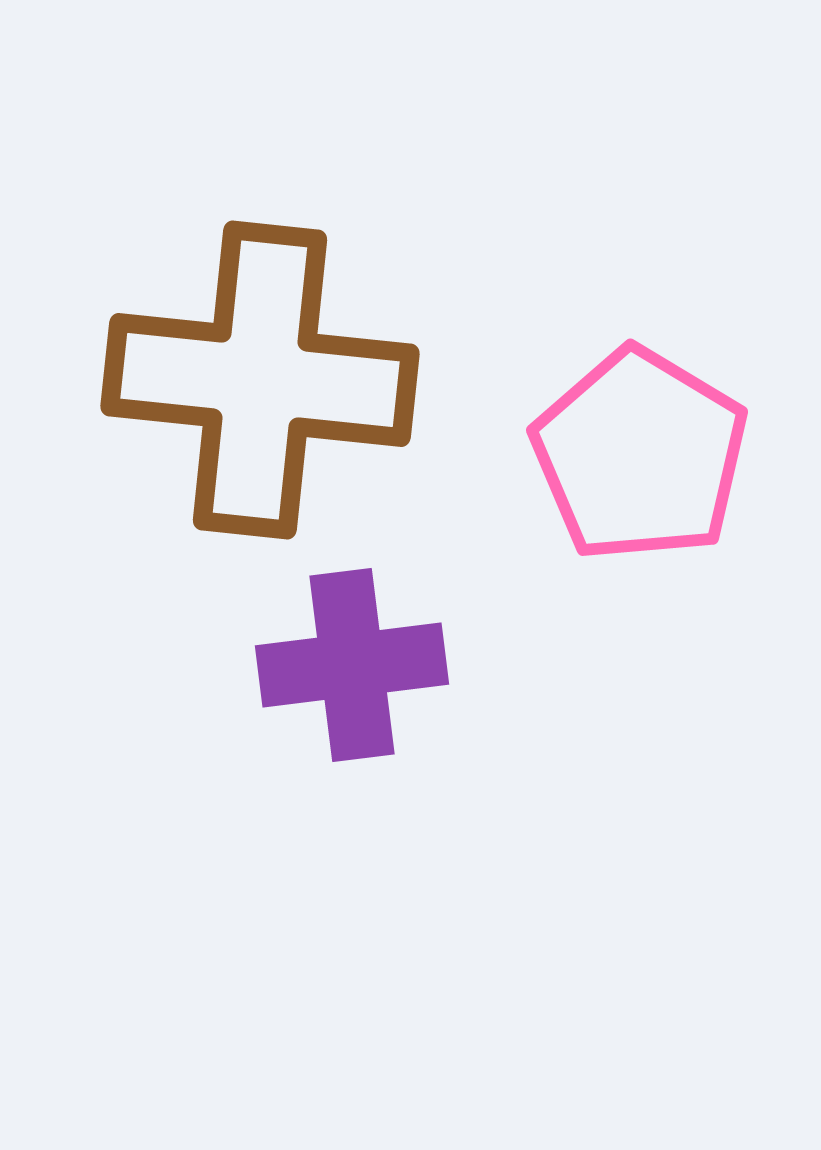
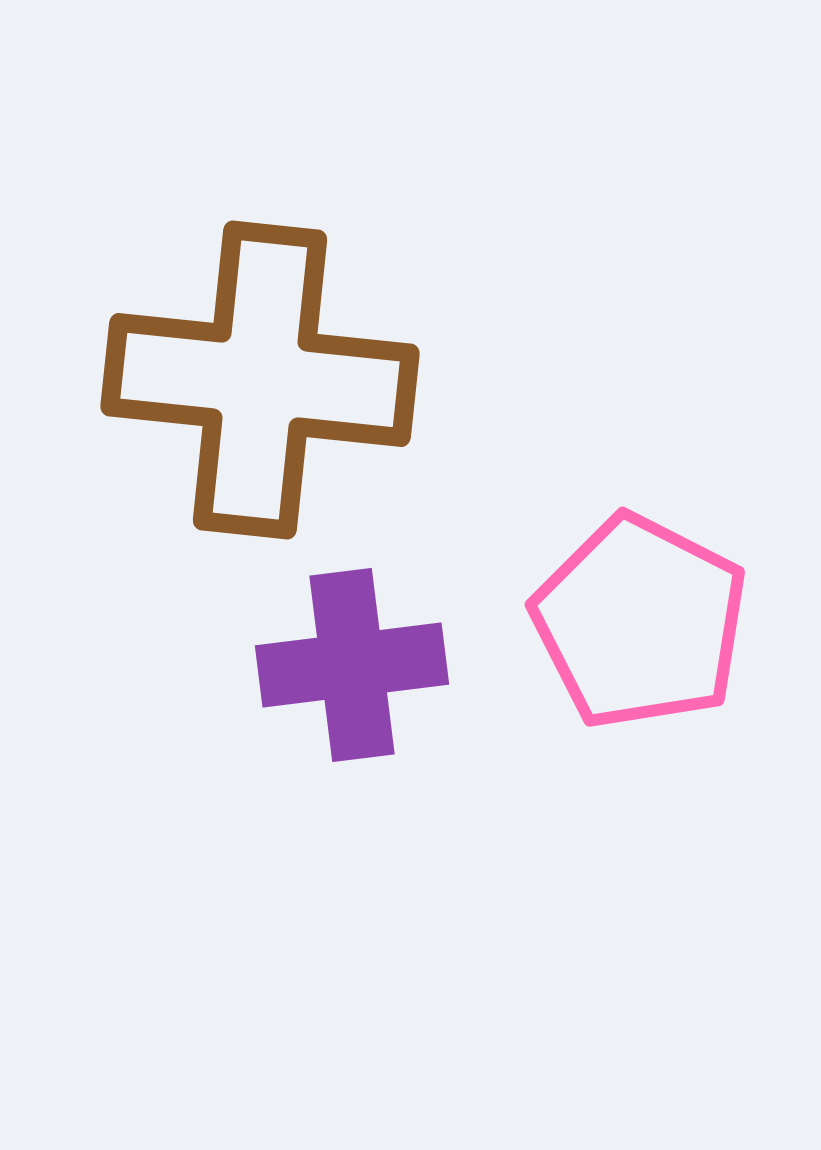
pink pentagon: moved 167 px down; rotated 4 degrees counterclockwise
